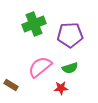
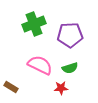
pink semicircle: moved 2 px up; rotated 65 degrees clockwise
brown rectangle: moved 2 px down
